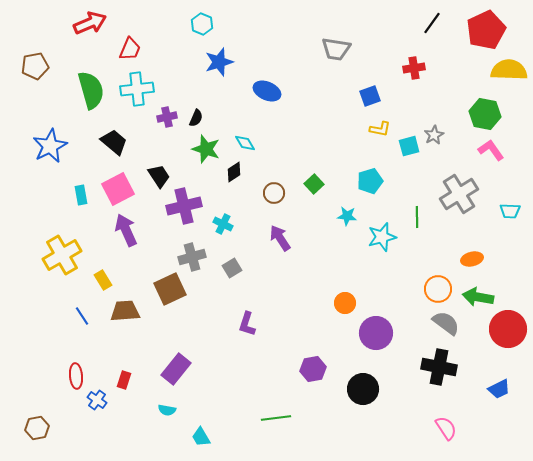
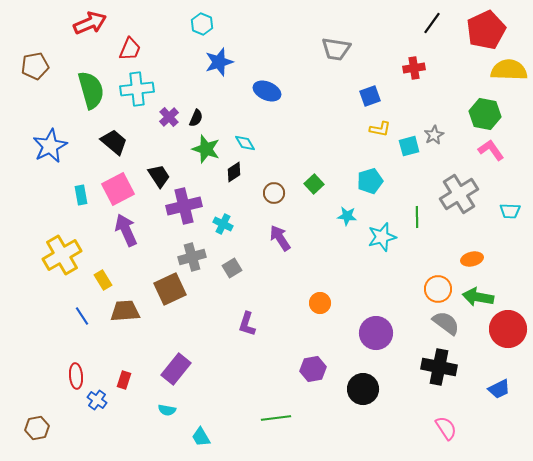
purple cross at (167, 117): moved 2 px right; rotated 30 degrees counterclockwise
orange circle at (345, 303): moved 25 px left
